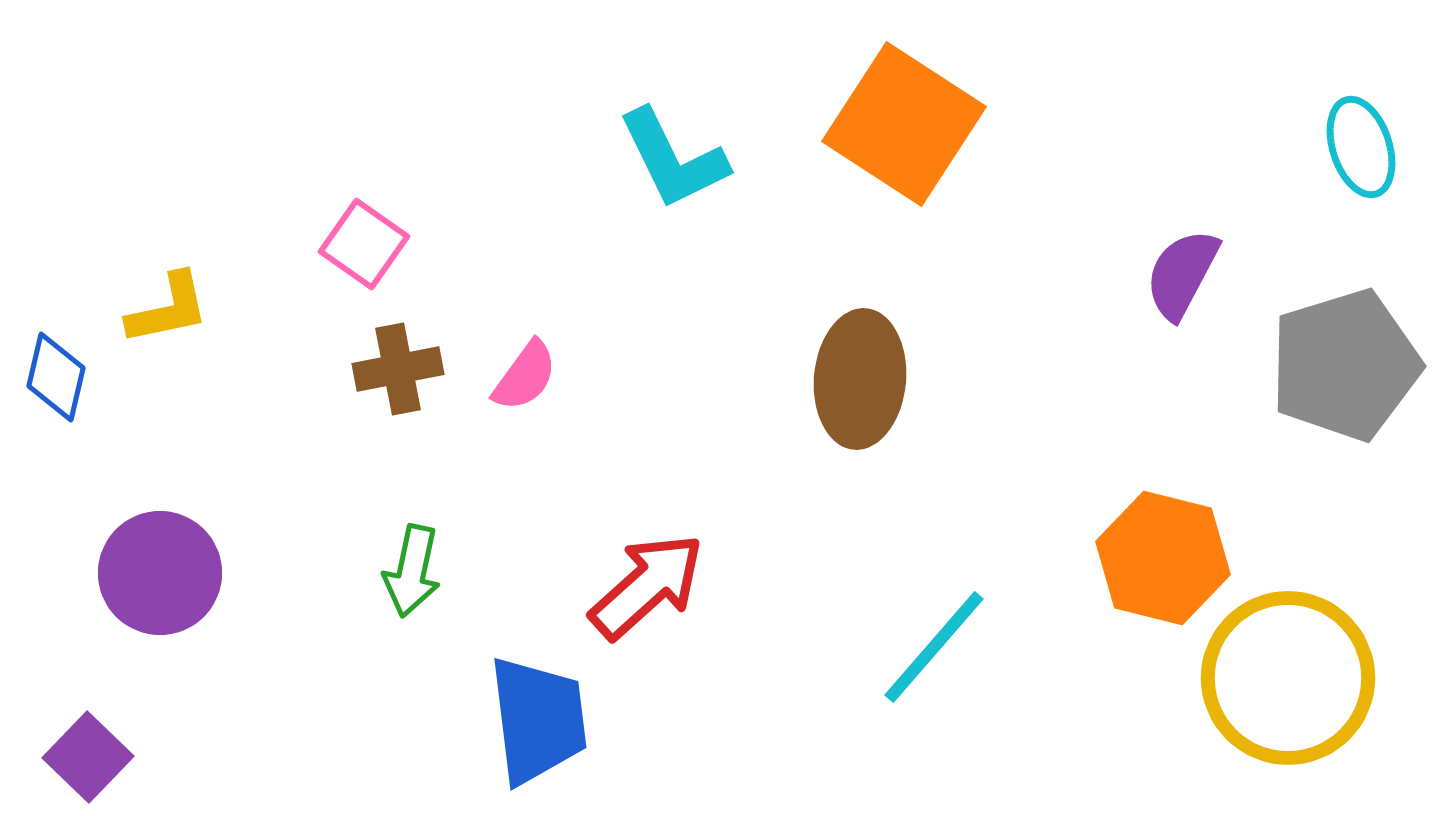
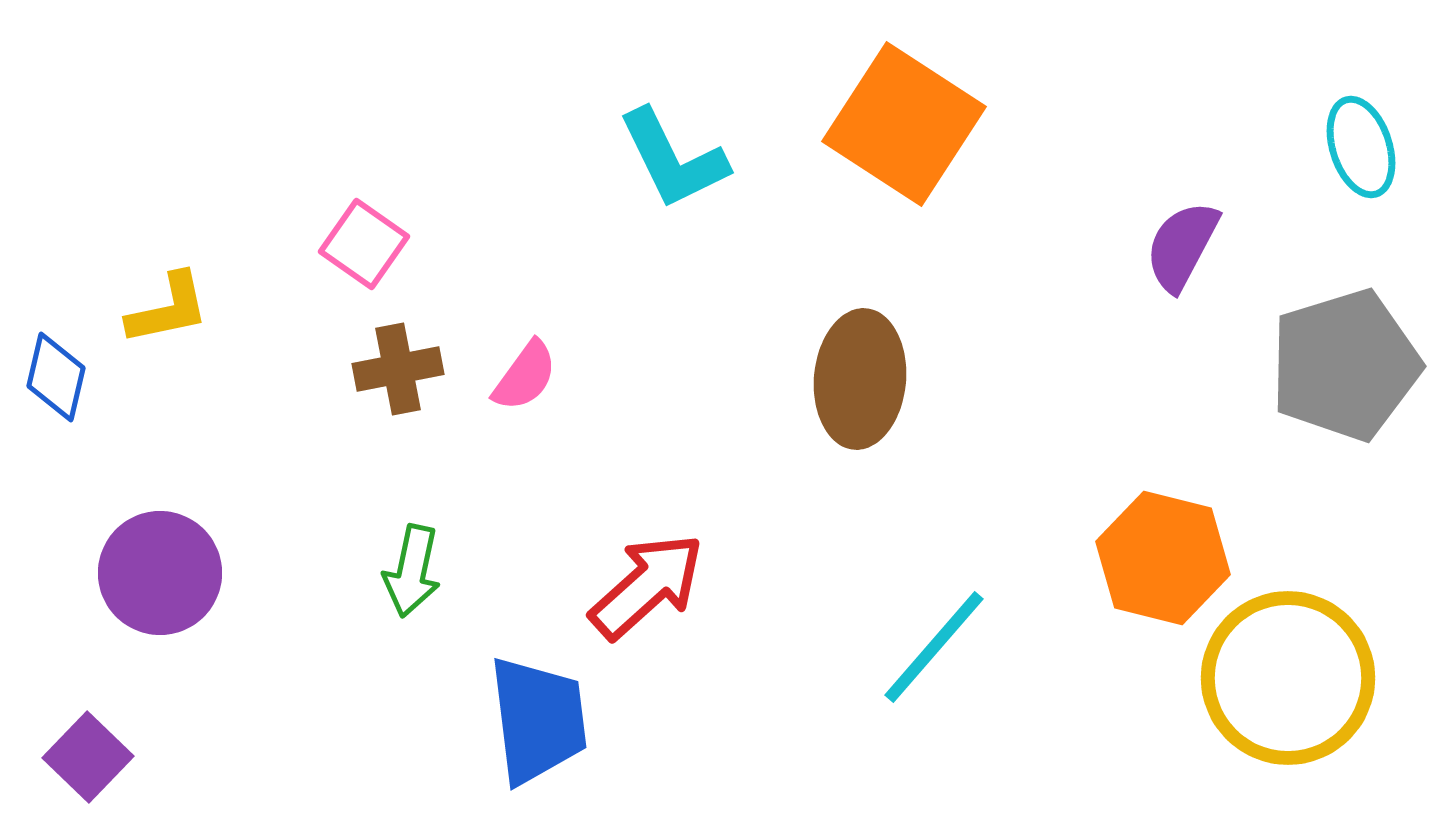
purple semicircle: moved 28 px up
